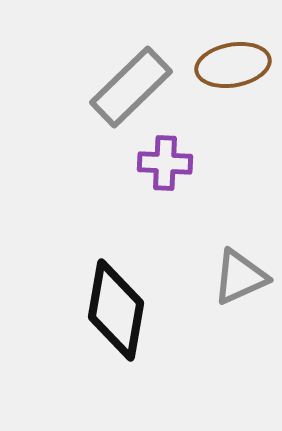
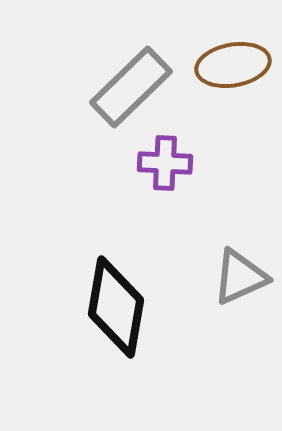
black diamond: moved 3 px up
